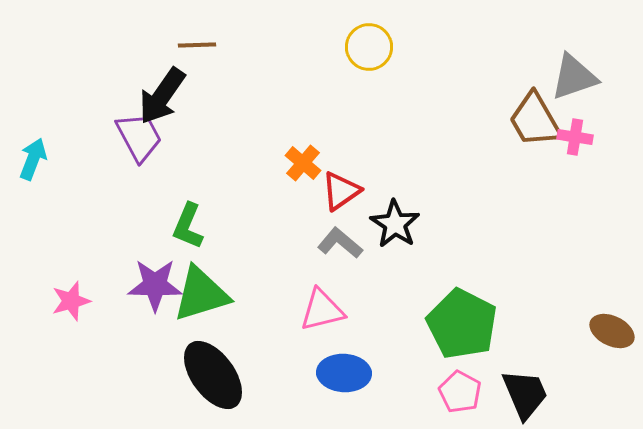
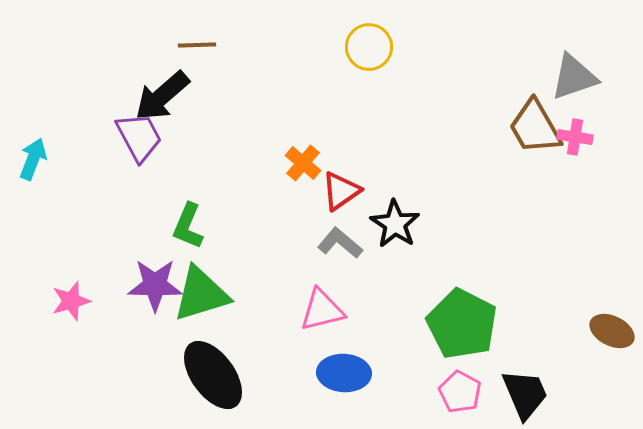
black arrow: rotated 14 degrees clockwise
brown trapezoid: moved 7 px down
